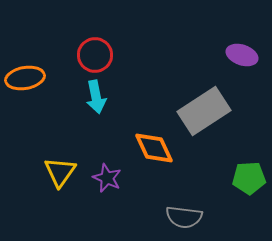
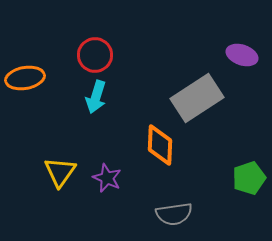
cyan arrow: rotated 28 degrees clockwise
gray rectangle: moved 7 px left, 13 px up
orange diamond: moved 6 px right, 3 px up; rotated 27 degrees clockwise
green pentagon: rotated 16 degrees counterclockwise
gray semicircle: moved 10 px left, 3 px up; rotated 15 degrees counterclockwise
